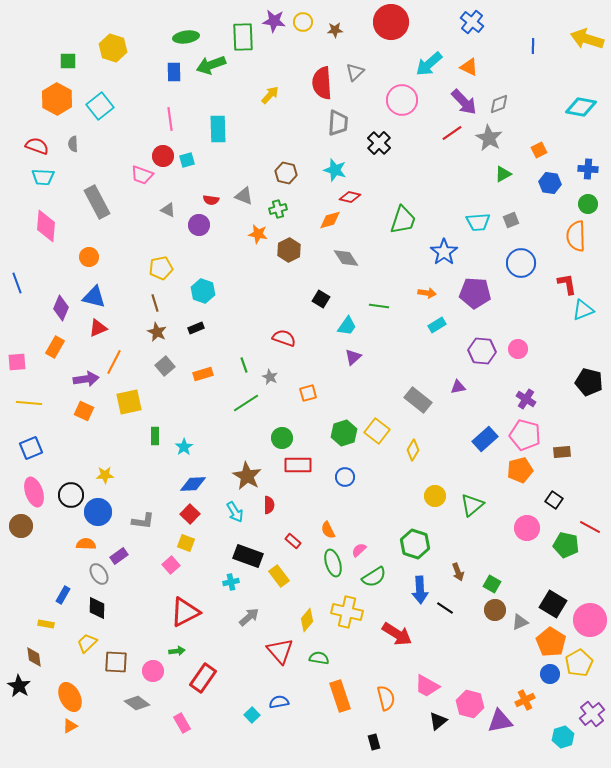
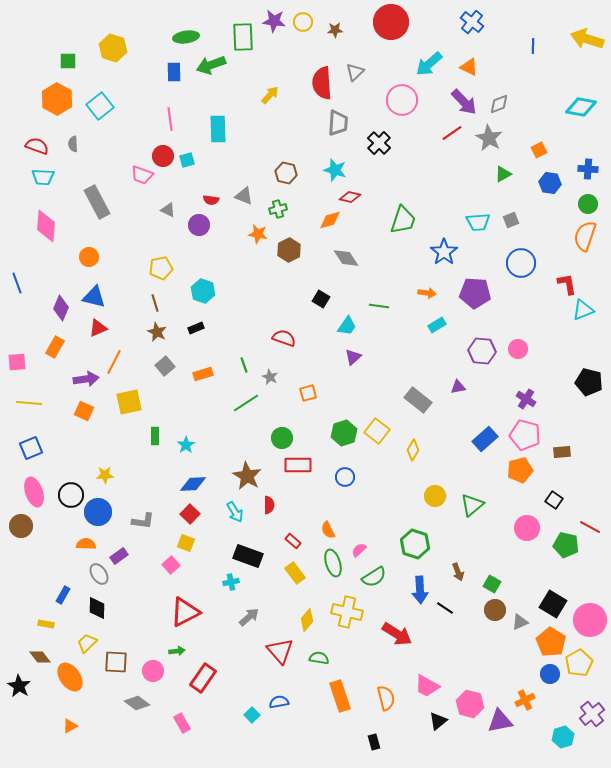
orange semicircle at (576, 236): moved 9 px right; rotated 20 degrees clockwise
cyan star at (184, 447): moved 2 px right, 2 px up
yellow rectangle at (279, 576): moved 16 px right, 3 px up
brown diamond at (34, 657): moved 6 px right; rotated 30 degrees counterclockwise
orange ellipse at (70, 697): moved 20 px up; rotated 8 degrees counterclockwise
